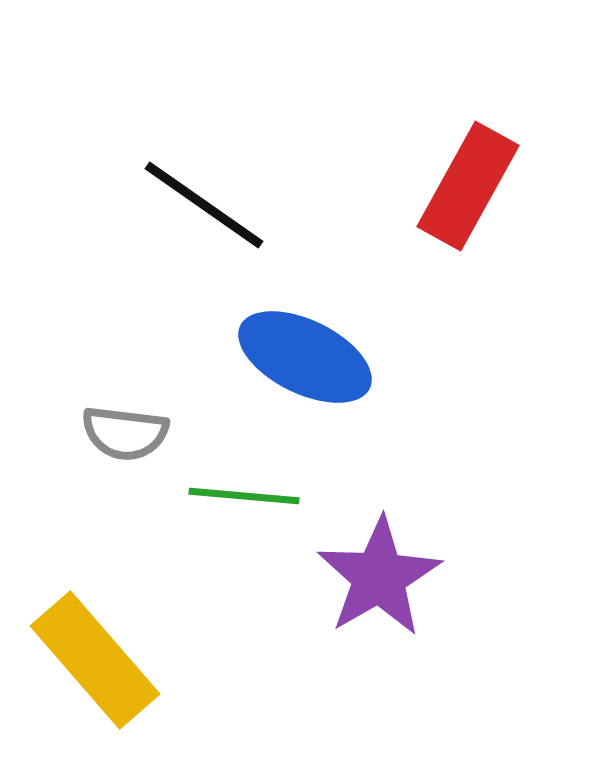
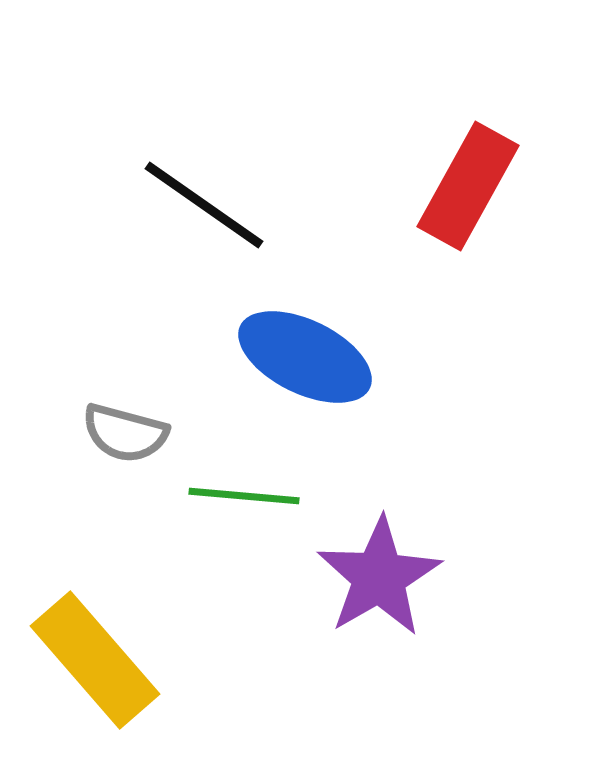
gray semicircle: rotated 8 degrees clockwise
